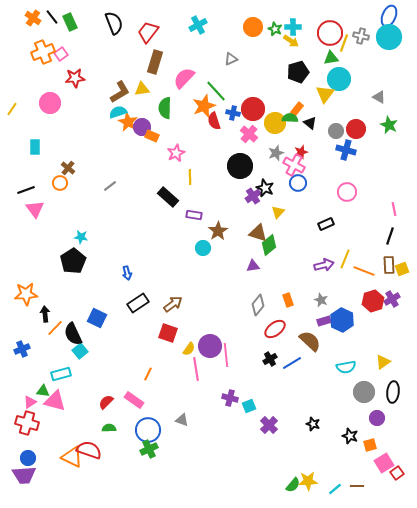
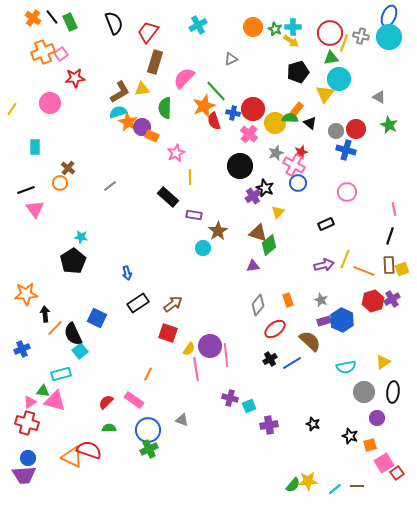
purple cross at (269, 425): rotated 36 degrees clockwise
